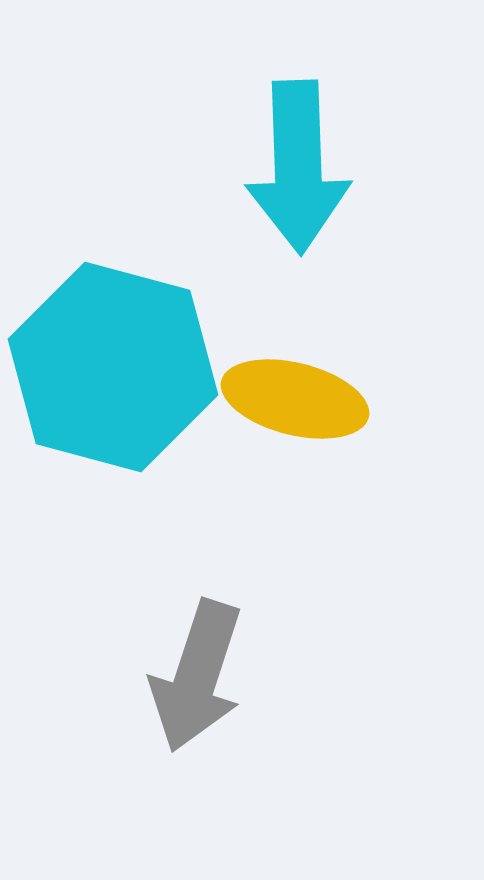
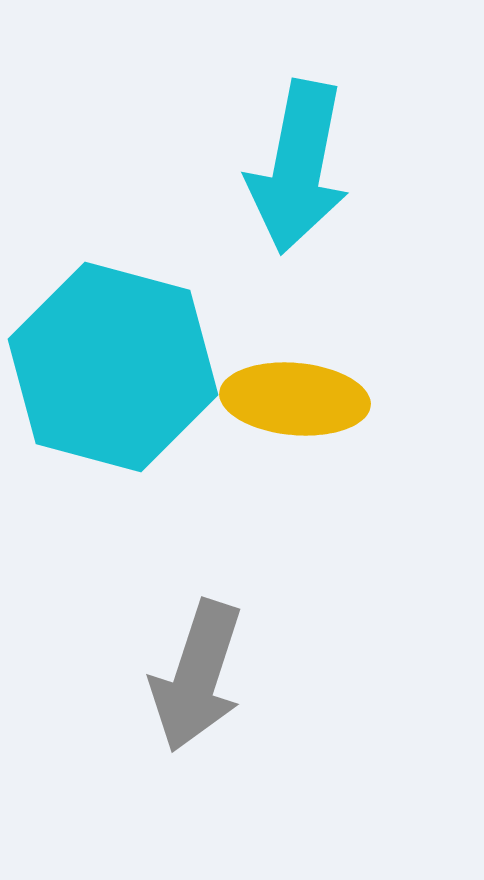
cyan arrow: rotated 13 degrees clockwise
yellow ellipse: rotated 9 degrees counterclockwise
